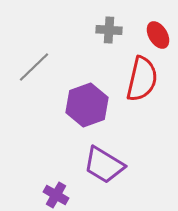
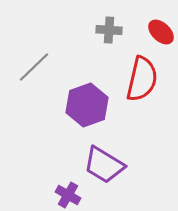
red ellipse: moved 3 px right, 3 px up; rotated 16 degrees counterclockwise
purple cross: moved 12 px right
